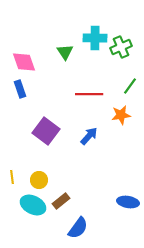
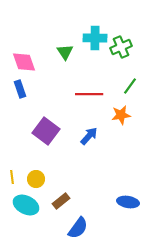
yellow circle: moved 3 px left, 1 px up
cyan ellipse: moved 7 px left
